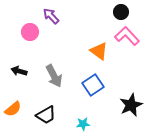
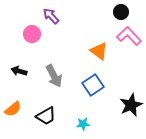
pink circle: moved 2 px right, 2 px down
pink L-shape: moved 2 px right
black trapezoid: moved 1 px down
